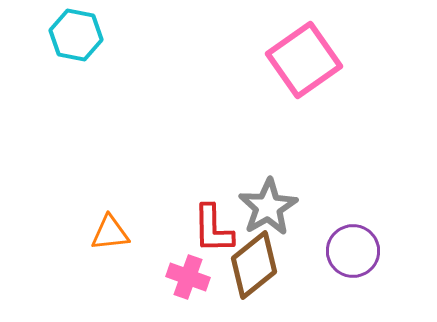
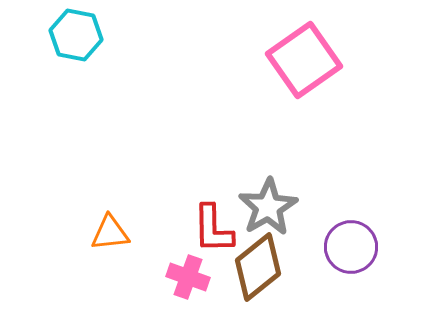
purple circle: moved 2 px left, 4 px up
brown diamond: moved 4 px right, 2 px down
